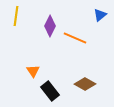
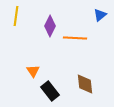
orange line: rotated 20 degrees counterclockwise
brown diamond: rotated 55 degrees clockwise
